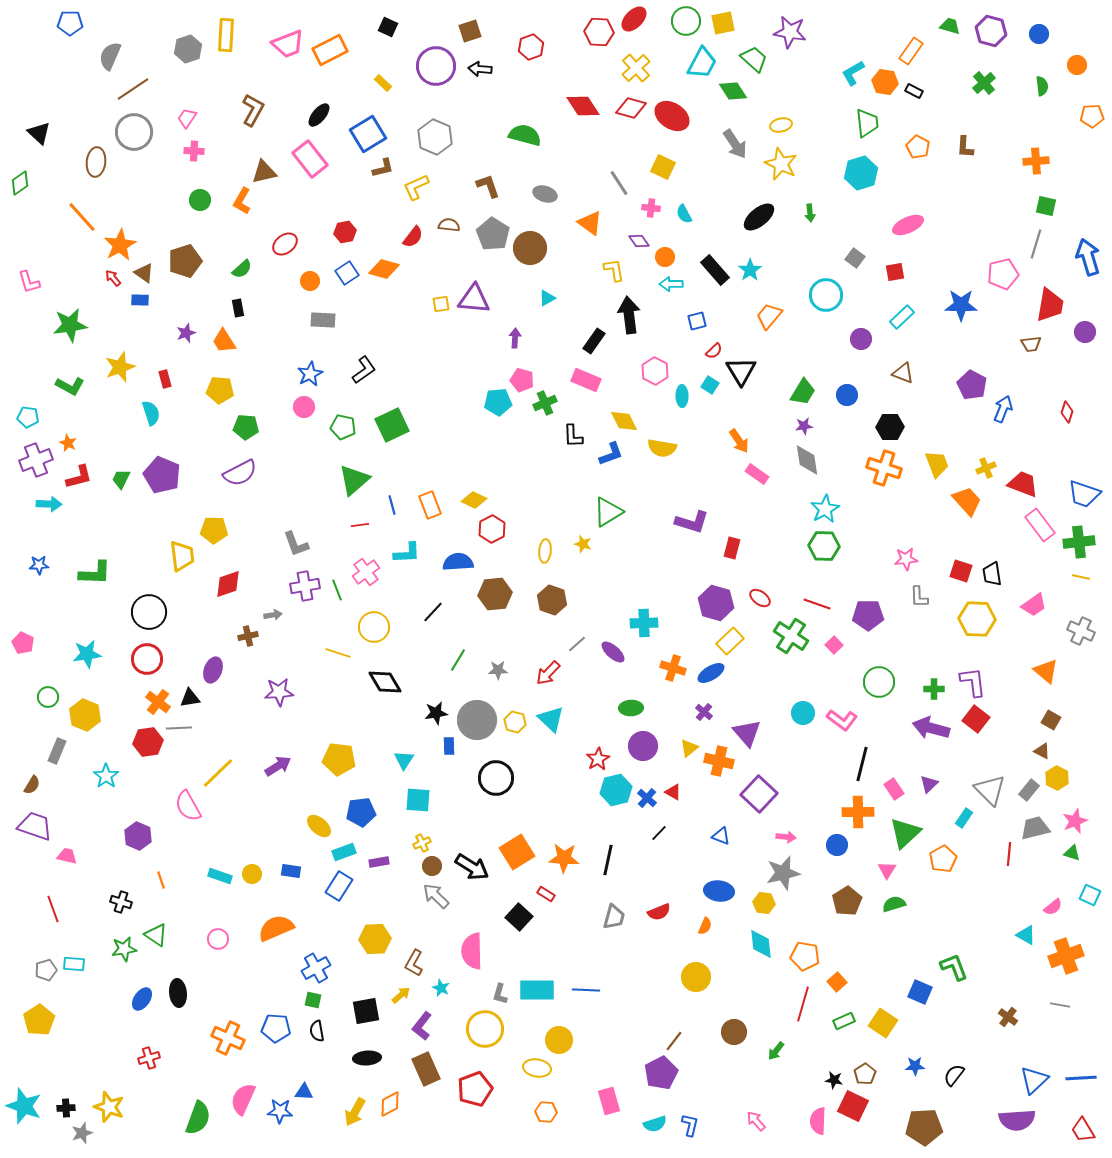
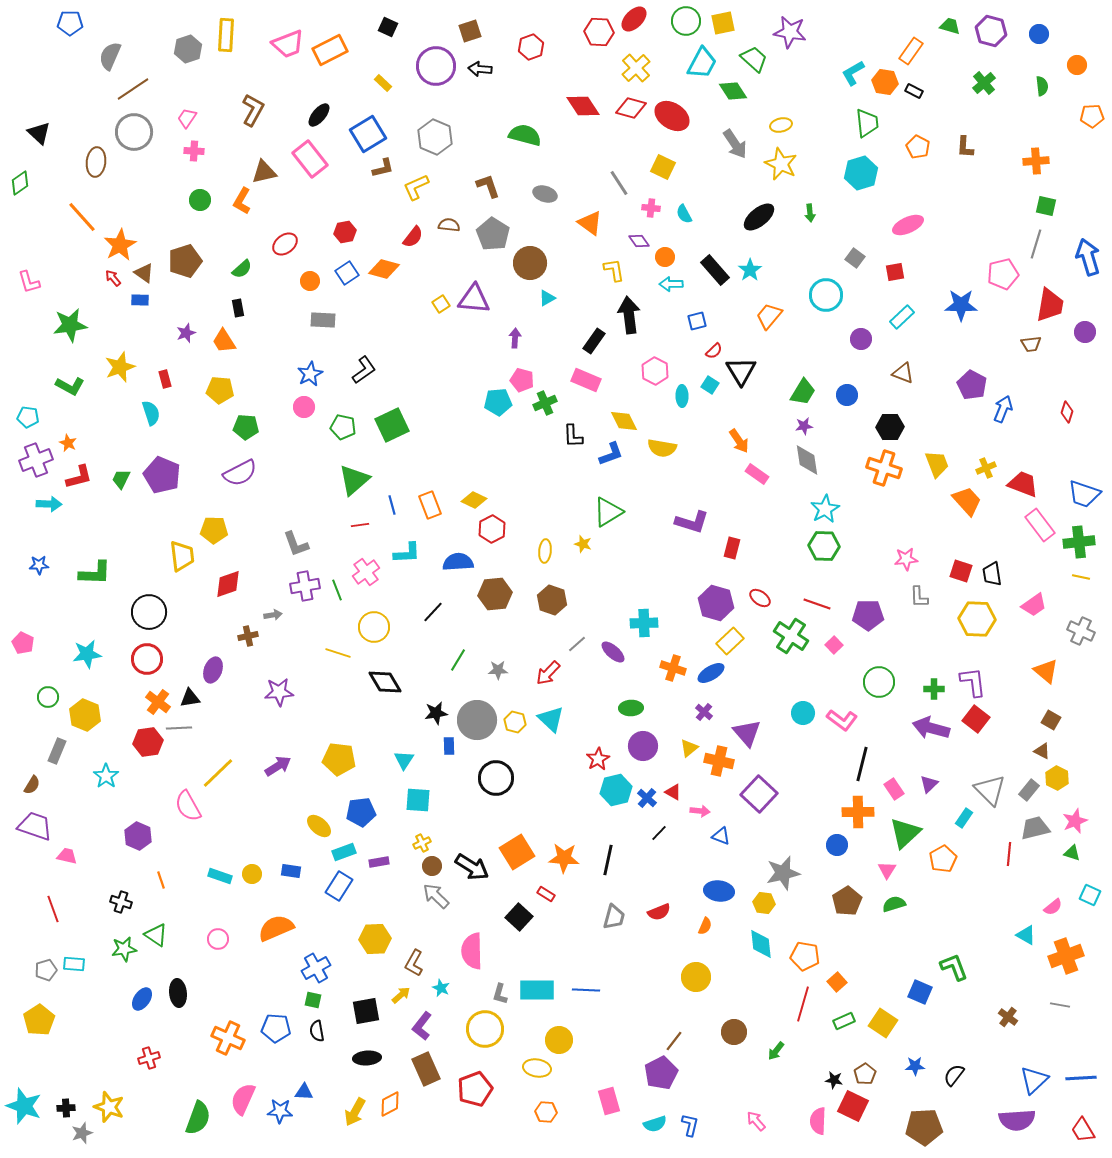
brown circle at (530, 248): moved 15 px down
yellow square at (441, 304): rotated 24 degrees counterclockwise
pink arrow at (786, 837): moved 86 px left, 26 px up
